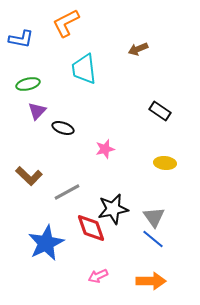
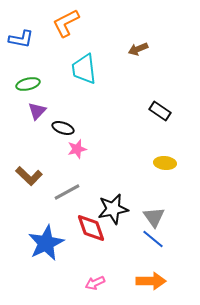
pink star: moved 28 px left
pink arrow: moved 3 px left, 7 px down
